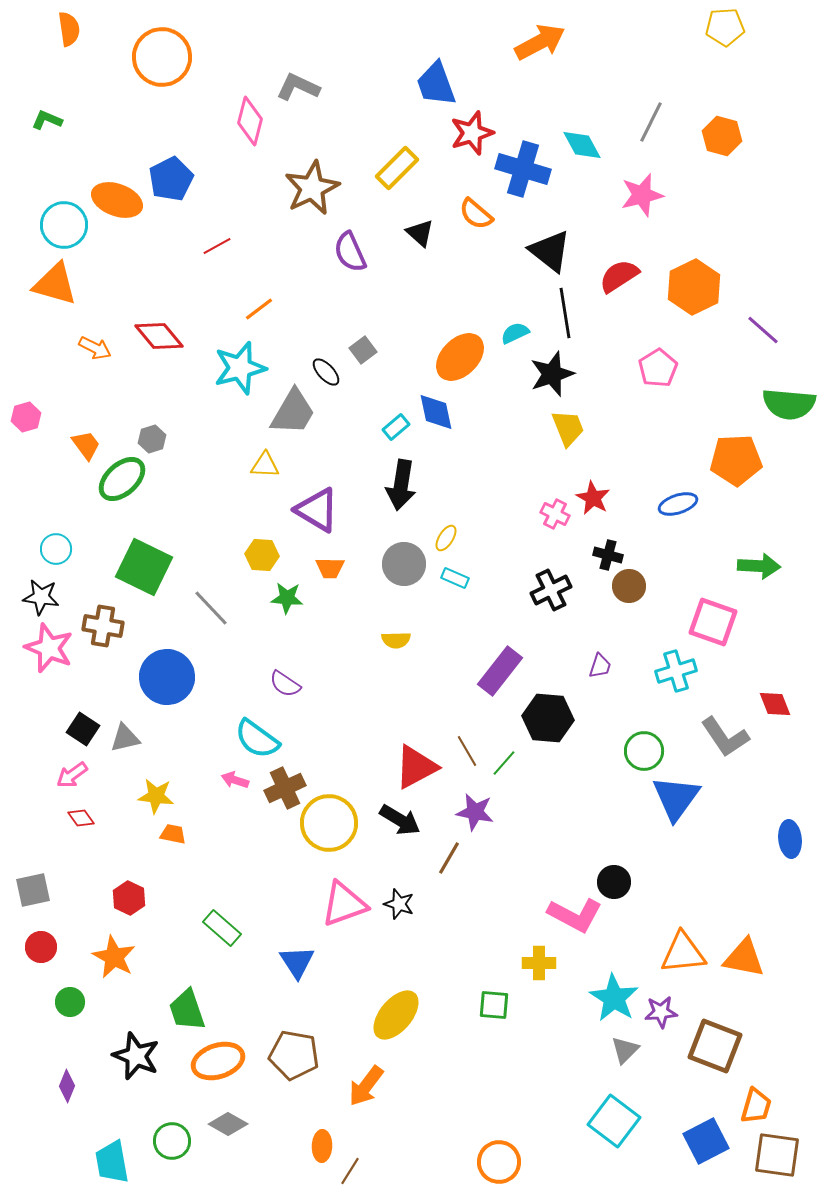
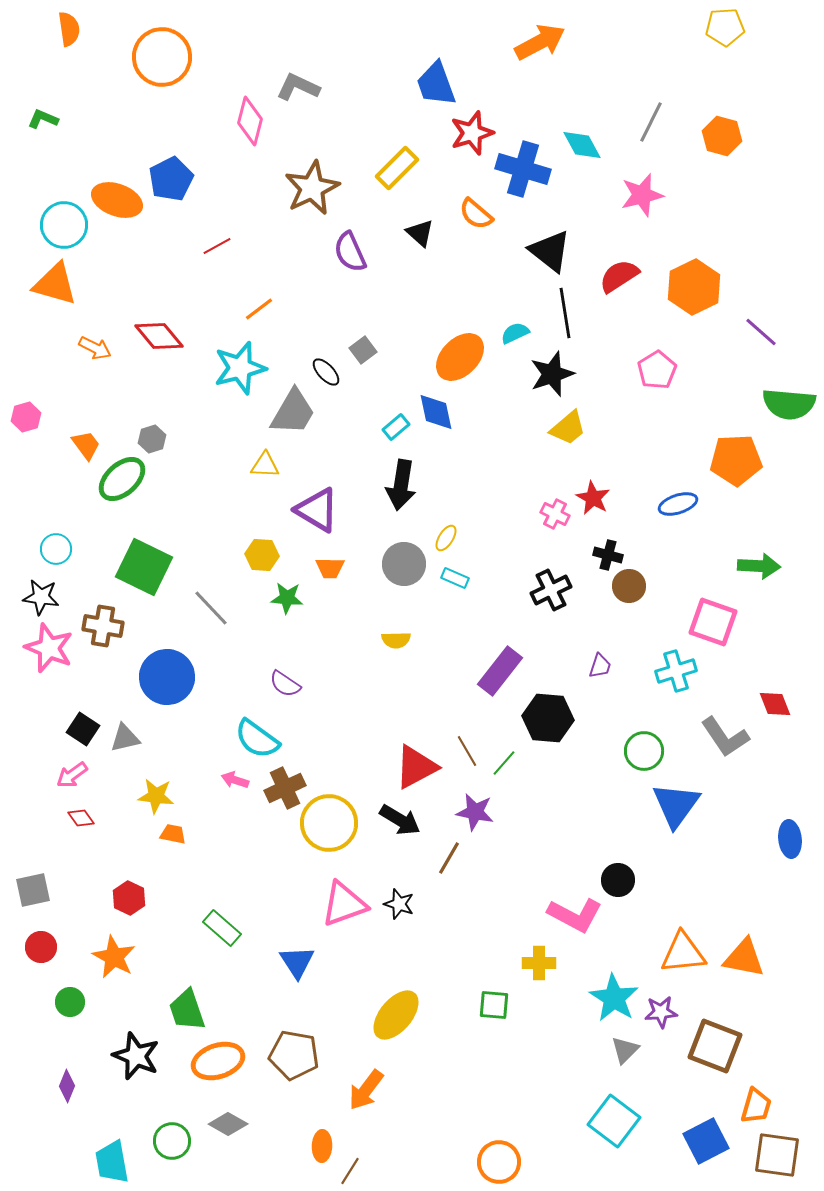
green L-shape at (47, 120): moved 4 px left, 1 px up
purple line at (763, 330): moved 2 px left, 2 px down
pink pentagon at (658, 368): moved 1 px left, 2 px down
yellow trapezoid at (568, 428): rotated 72 degrees clockwise
blue triangle at (676, 798): moved 7 px down
black circle at (614, 882): moved 4 px right, 2 px up
orange arrow at (366, 1086): moved 4 px down
